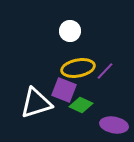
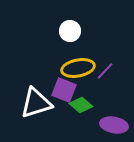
green diamond: rotated 15 degrees clockwise
